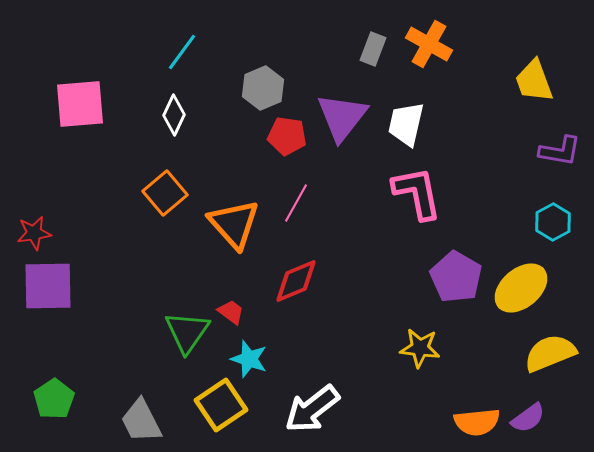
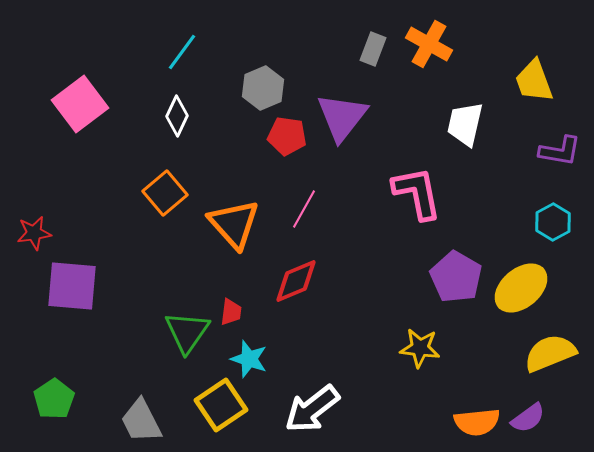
pink square: rotated 32 degrees counterclockwise
white diamond: moved 3 px right, 1 px down
white trapezoid: moved 59 px right
pink line: moved 8 px right, 6 px down
purple square: moved 24 px right; rotated 6 degrees clockwise
red trapezoid: rotated 60 degrees clockwise
